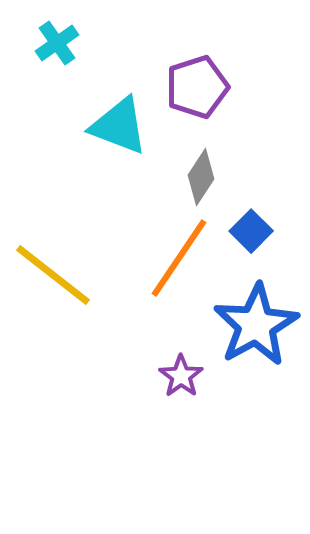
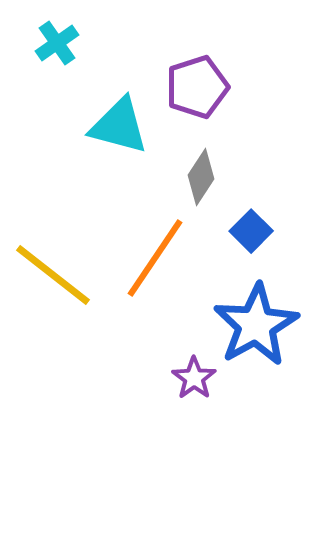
cyan triangle: rotated 6 degrees counterclockwise
orange line: moved 24 px left
purple star: moved 13 px right, 2 px down
